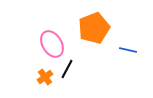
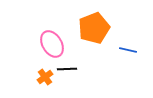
black line: rotated 60 degrees clockwise
